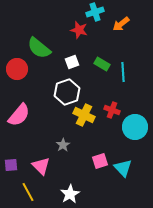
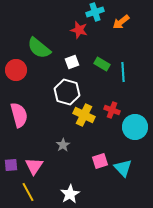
orange arrow: moved 2 px up
red circle: moved 1 px left, 1 px down
white hexagon: rotated 25 degrees counterclockwise
pink semicircle: rotated 55 degrees counterclockwise
pink triangle: moved 7 px left; rotated 18 degrees clockwise
